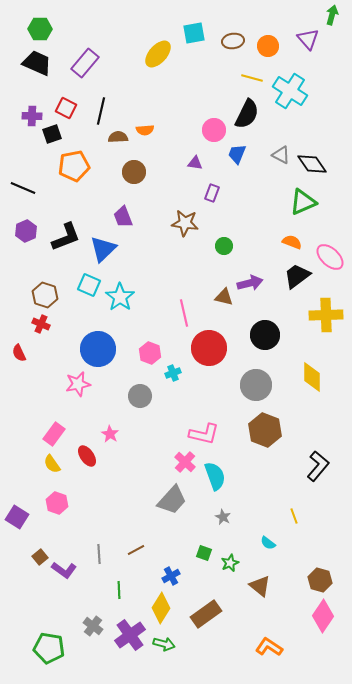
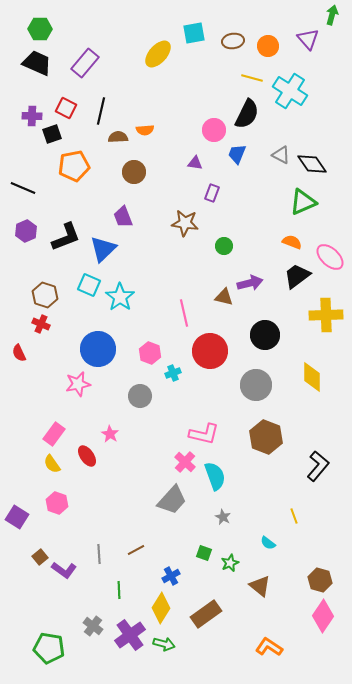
red circle at (209, 348): moved 1 px right, 3 px down
brown hexagon at (265, 430): moved 1 px right, 7 px down
